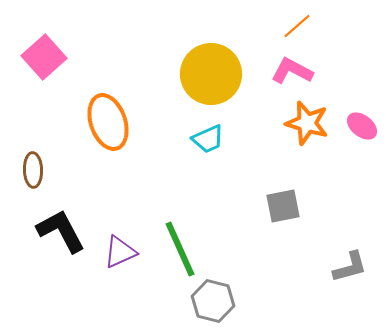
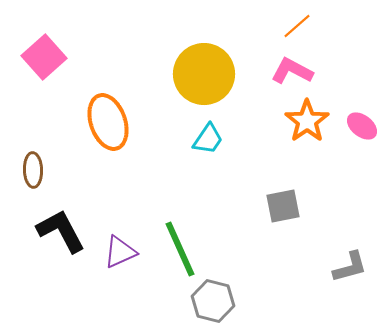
yellow circle: moved 7 px left
orange star: moved 2 px up; rotated 21 degrees clockwise
cyan trapezoid: rotated 32 degrees counterclockwise
